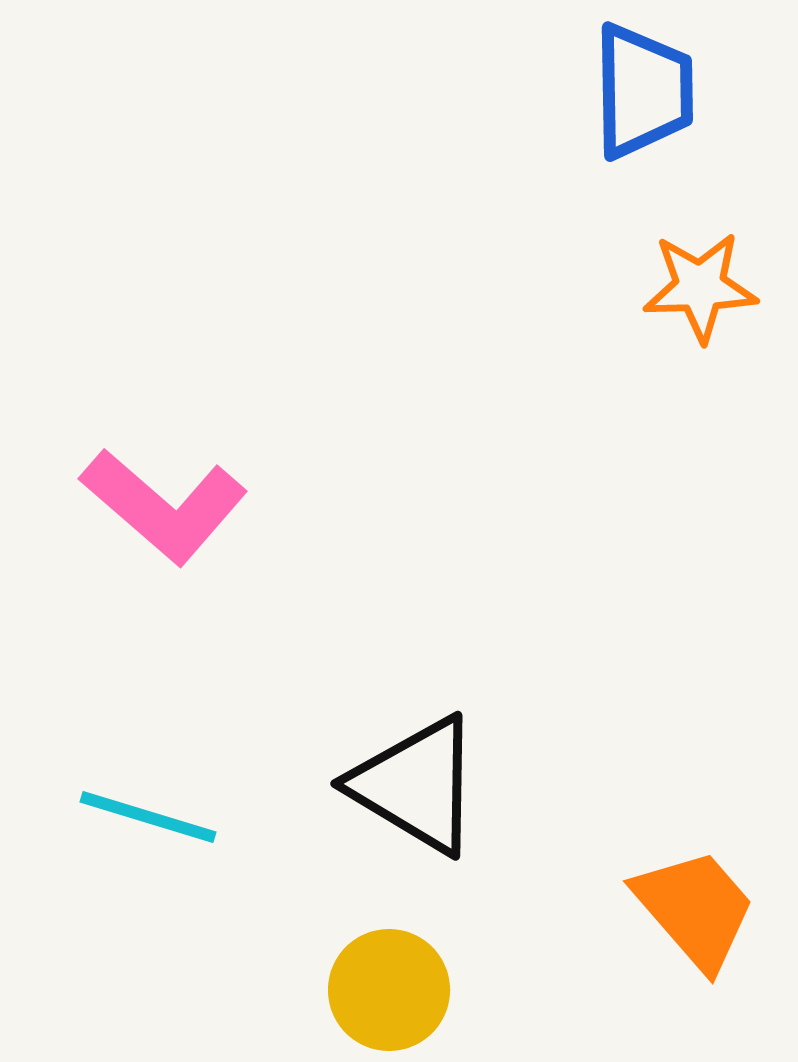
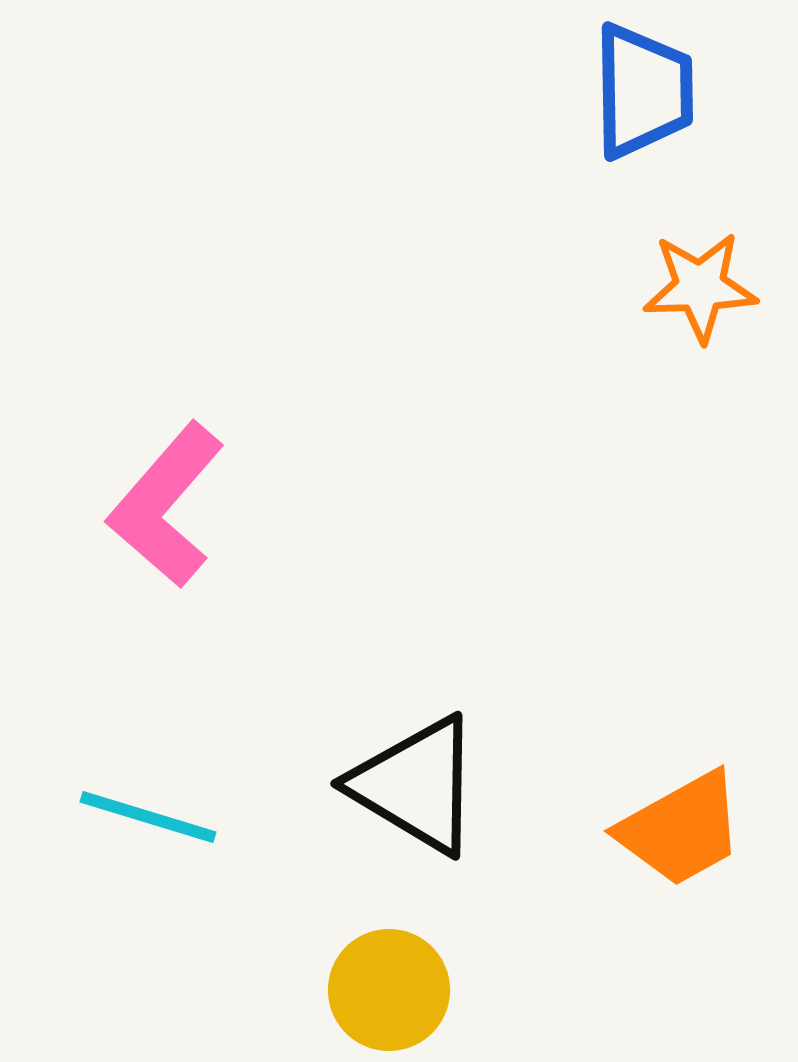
pink L-shape: moved 2 px right, 1 px up; rotated 90 degrees clockwise
orange trapezoid: moved 14 px left, 80 px up; rotated 102 degrees clockwise
